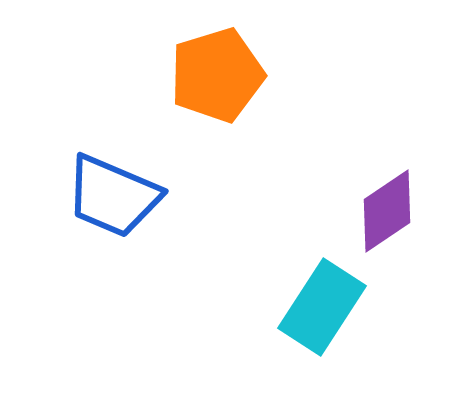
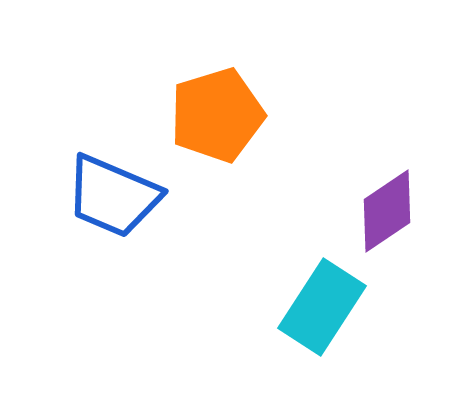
orange pentagon: moved 40 px down
